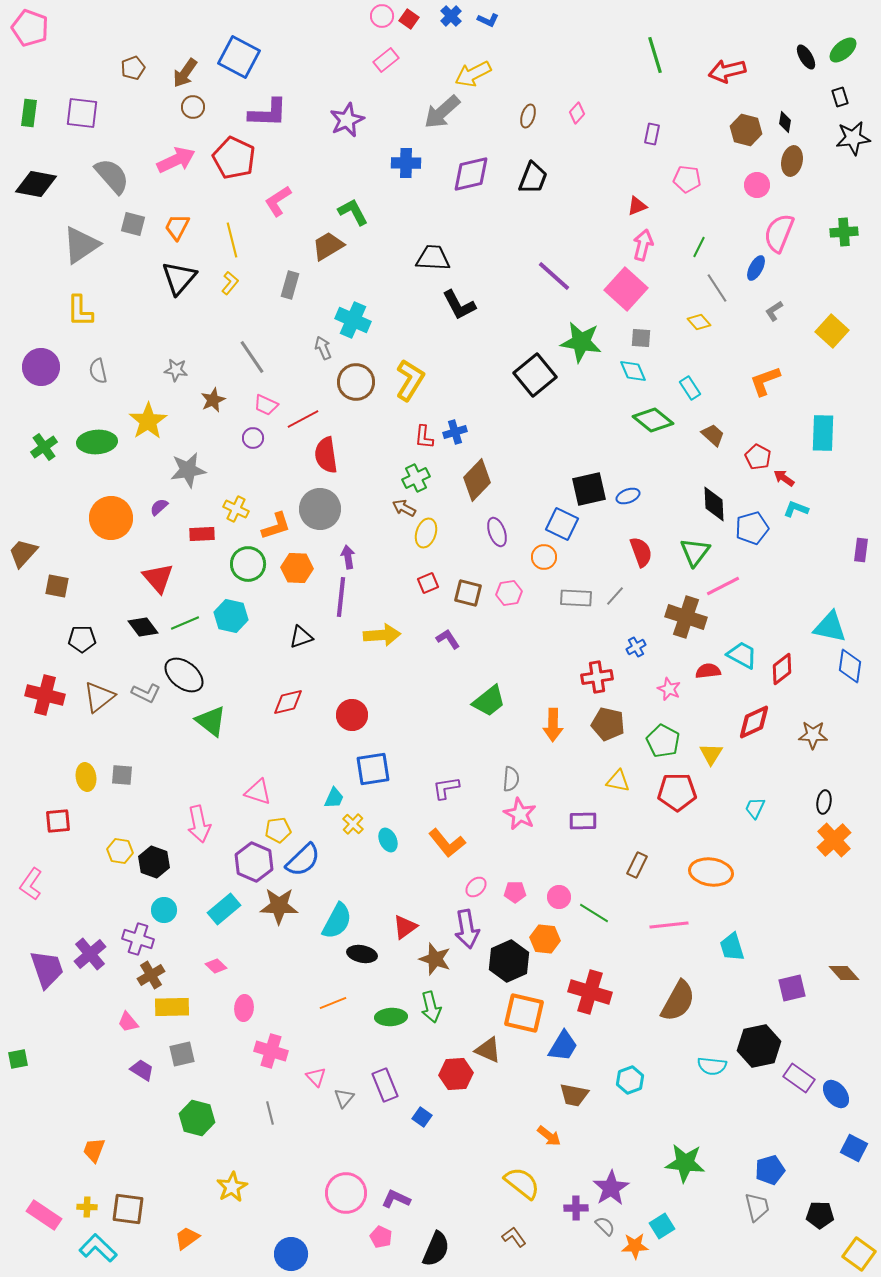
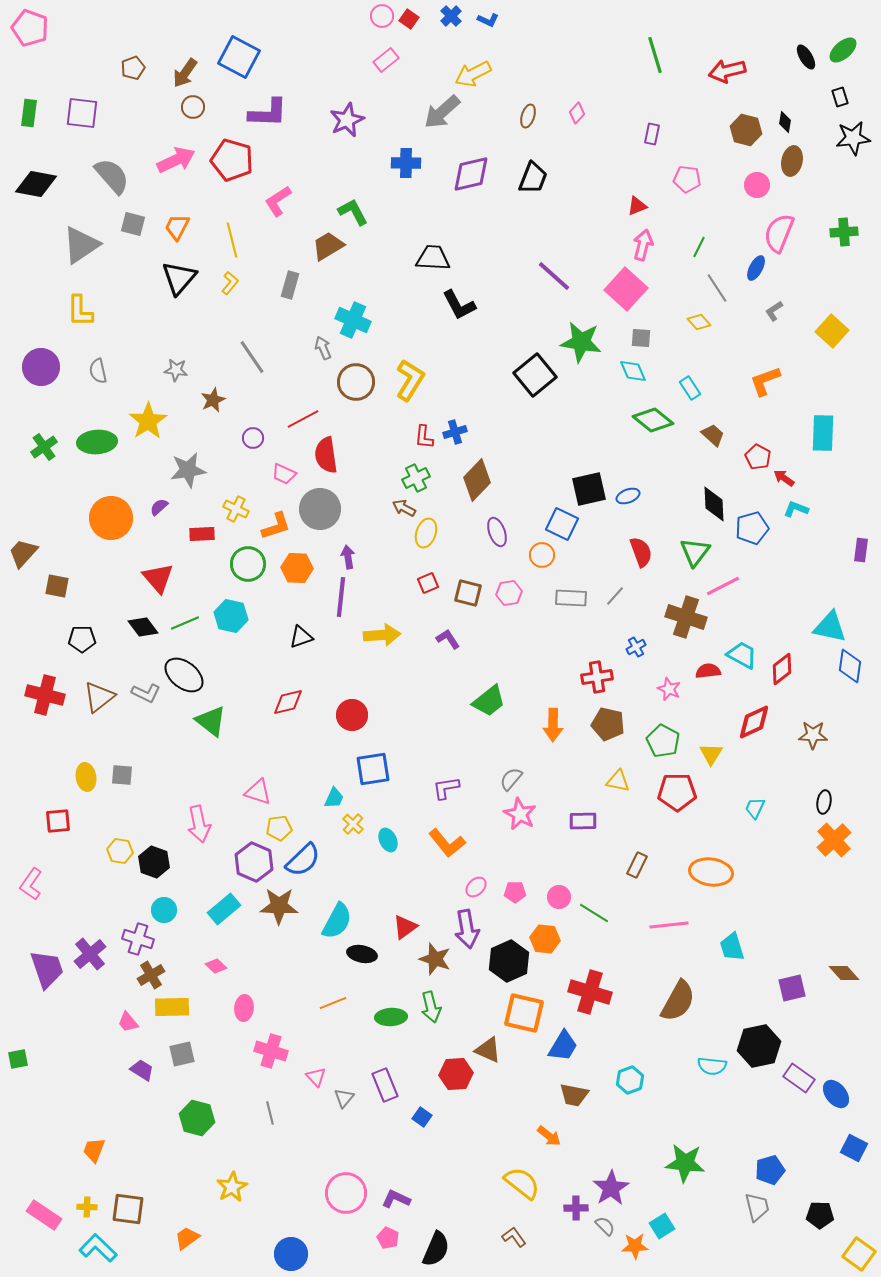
red pentagon at (234, 158): moved 2 px left, 2 px down; rotated 9 degrees counterclockwise
pink trapezoid at (266, 405): moved 18 px right, 69 px down
orange circle at (544, 557): moved 2 px left, 2 px up
gray rectangle at (576, 598): moved 5 px left
gray semicircle at (511, 779): rotated 145 degrees counterclockwise
yellow pentagon at (278, 830): moved 1 px right, 2 px up
pink pentagon at (381, 1237): moved 7 px right, 1 px down
